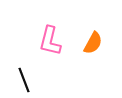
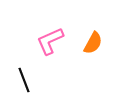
pink L-shape: rotated 52 degrees clockwise
